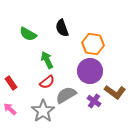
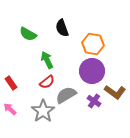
purple circle: moved 2 px right
